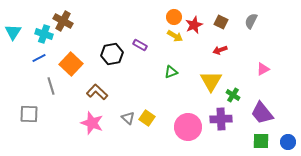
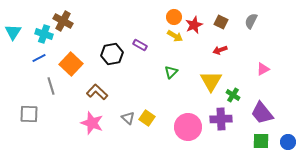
green triangle: rotated 24 degrees counterclockwise
